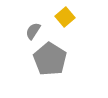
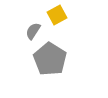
yellow square: moved 8 px left, 2 px up; rotated 12 degrees clockwise
